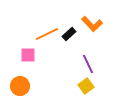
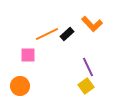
black rectangle: moved 2 px left
purple line: moved 3 px down
